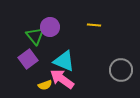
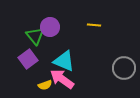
gray circle: moved 3 px right, 2 px up
